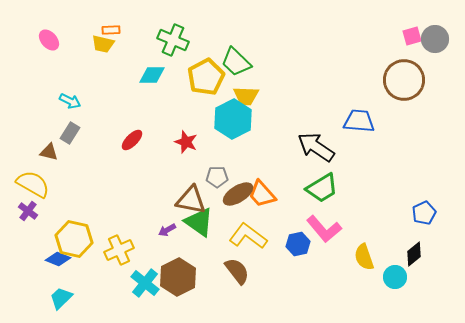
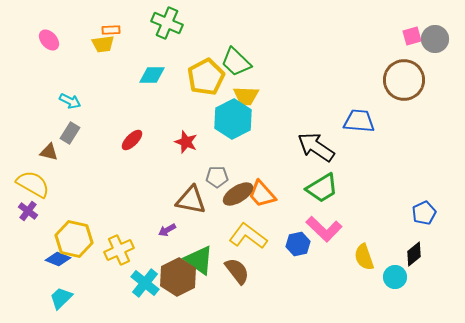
green cross at (173, 40): moved 6 px left, 17 px up
yellow trapezoid at (103, 44): rotated 20 degrees counterclockwise
green triangle at (199, 222): moved 38 px down
pink L-shape at (324, 229): rotated 6 degrees counterclockwise
